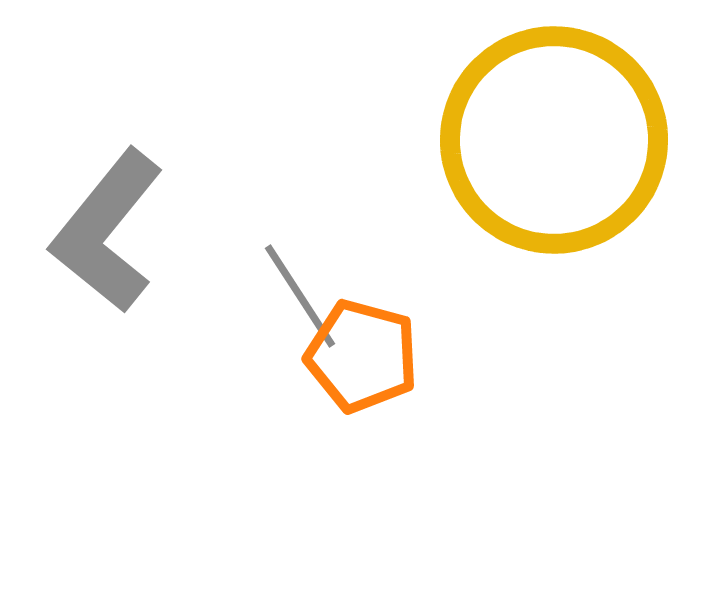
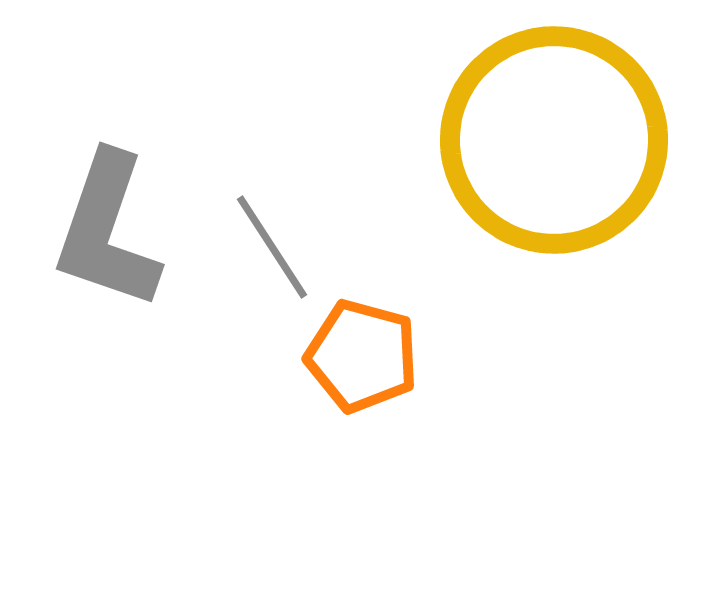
gray L-shape: rotated 20 degrees counterclockwise
gray line: moved 28 px left, 49 px up
